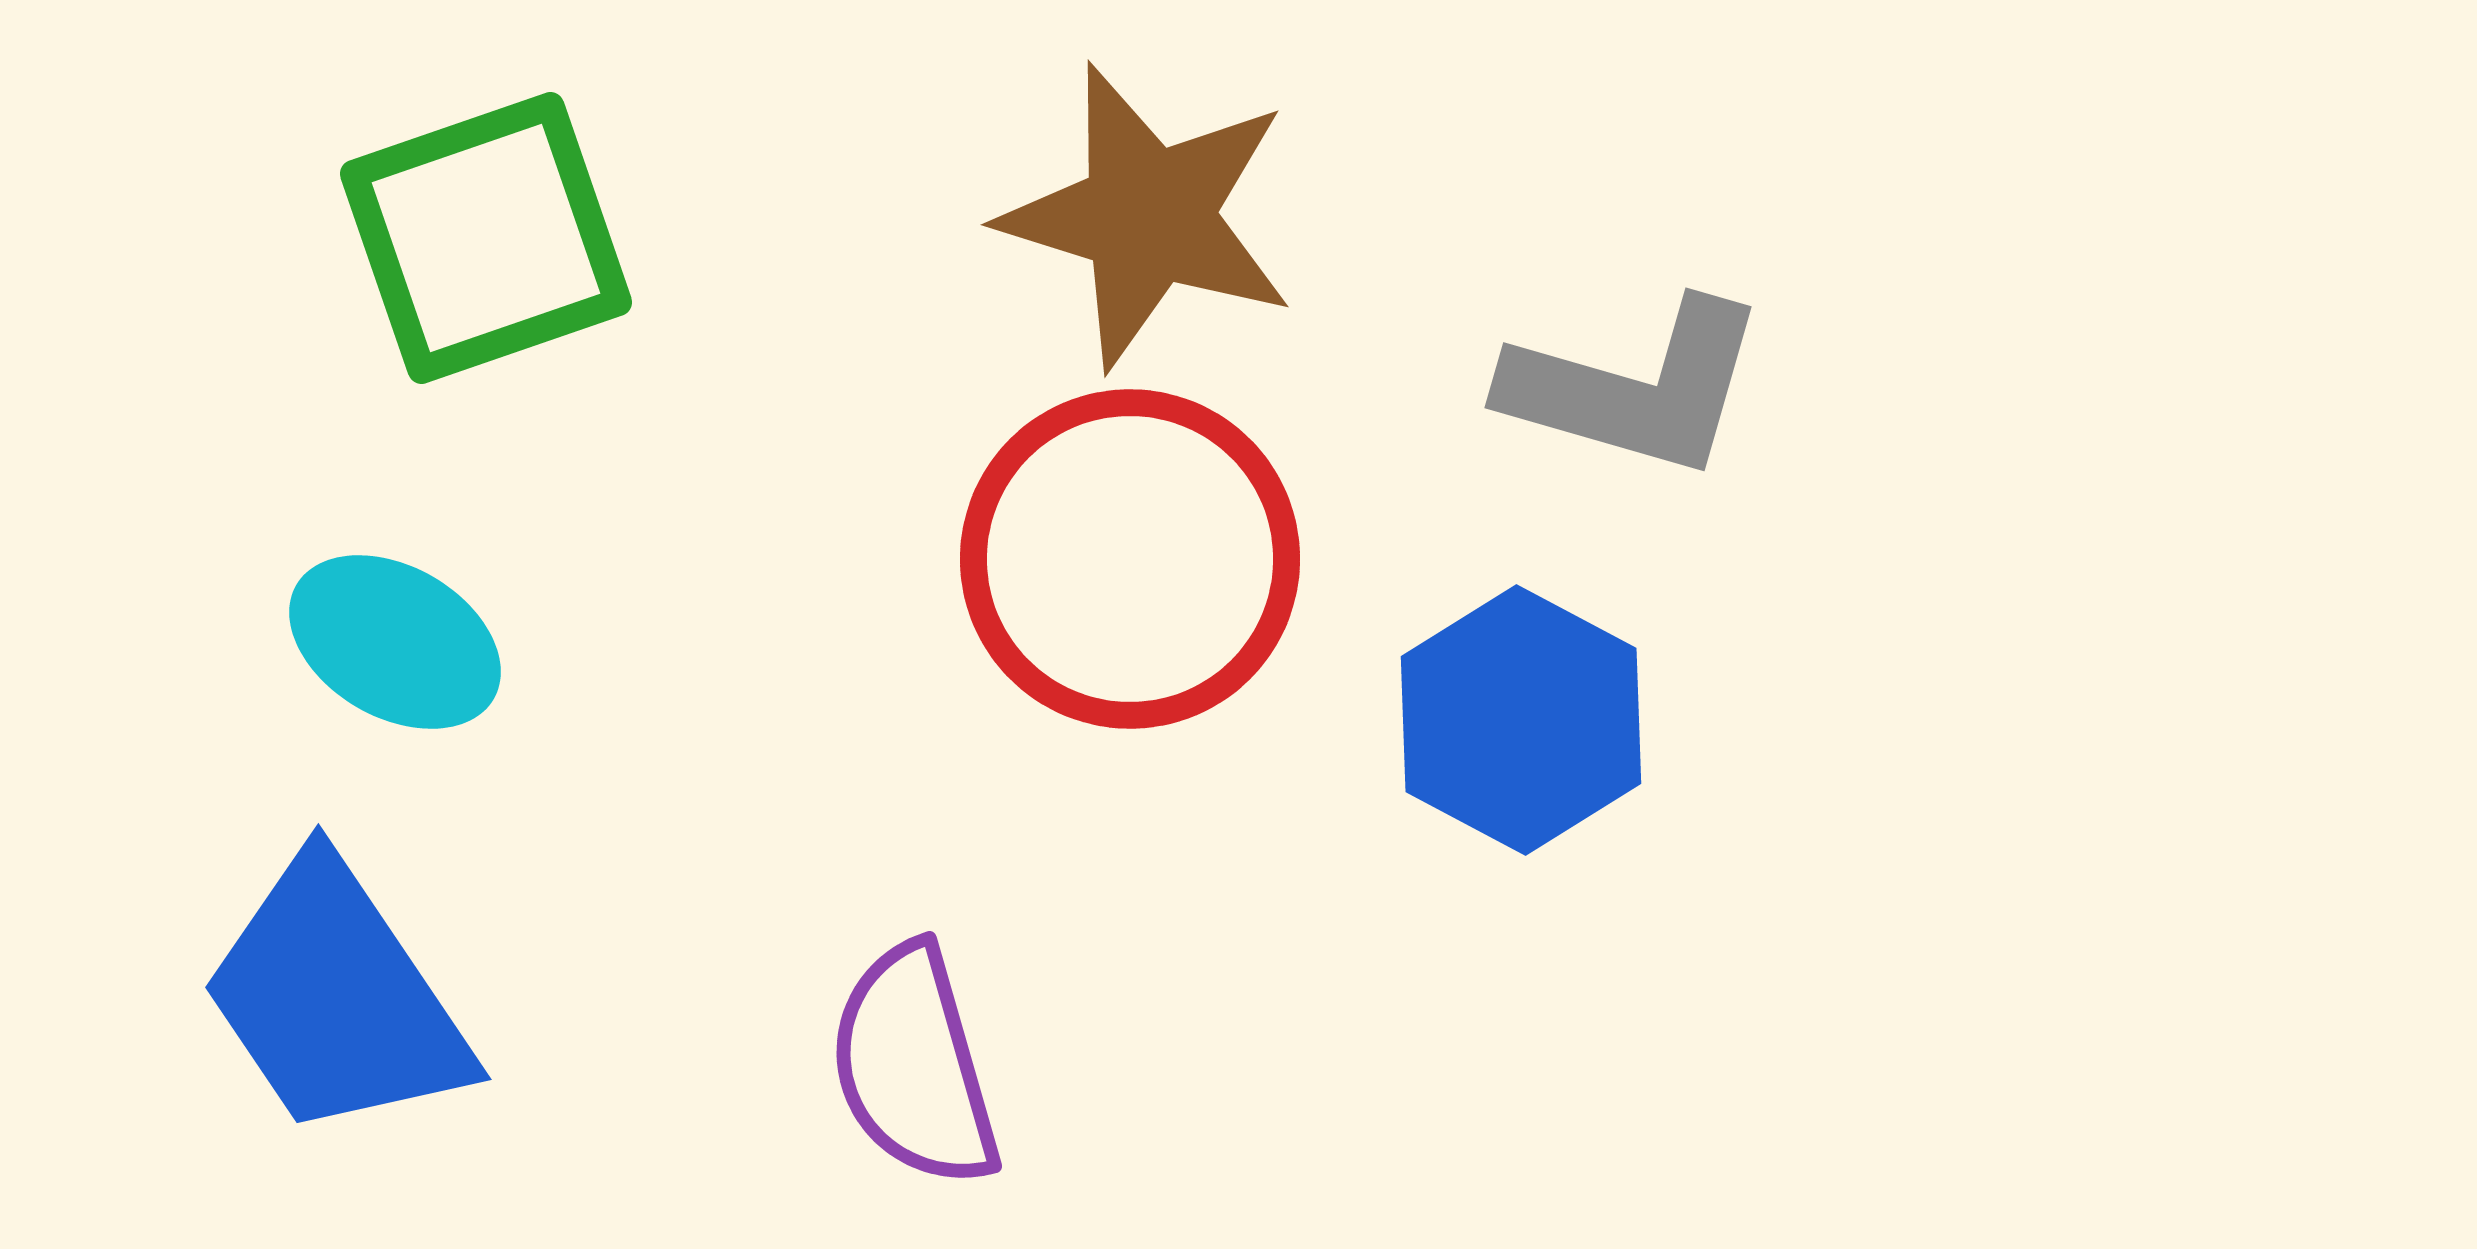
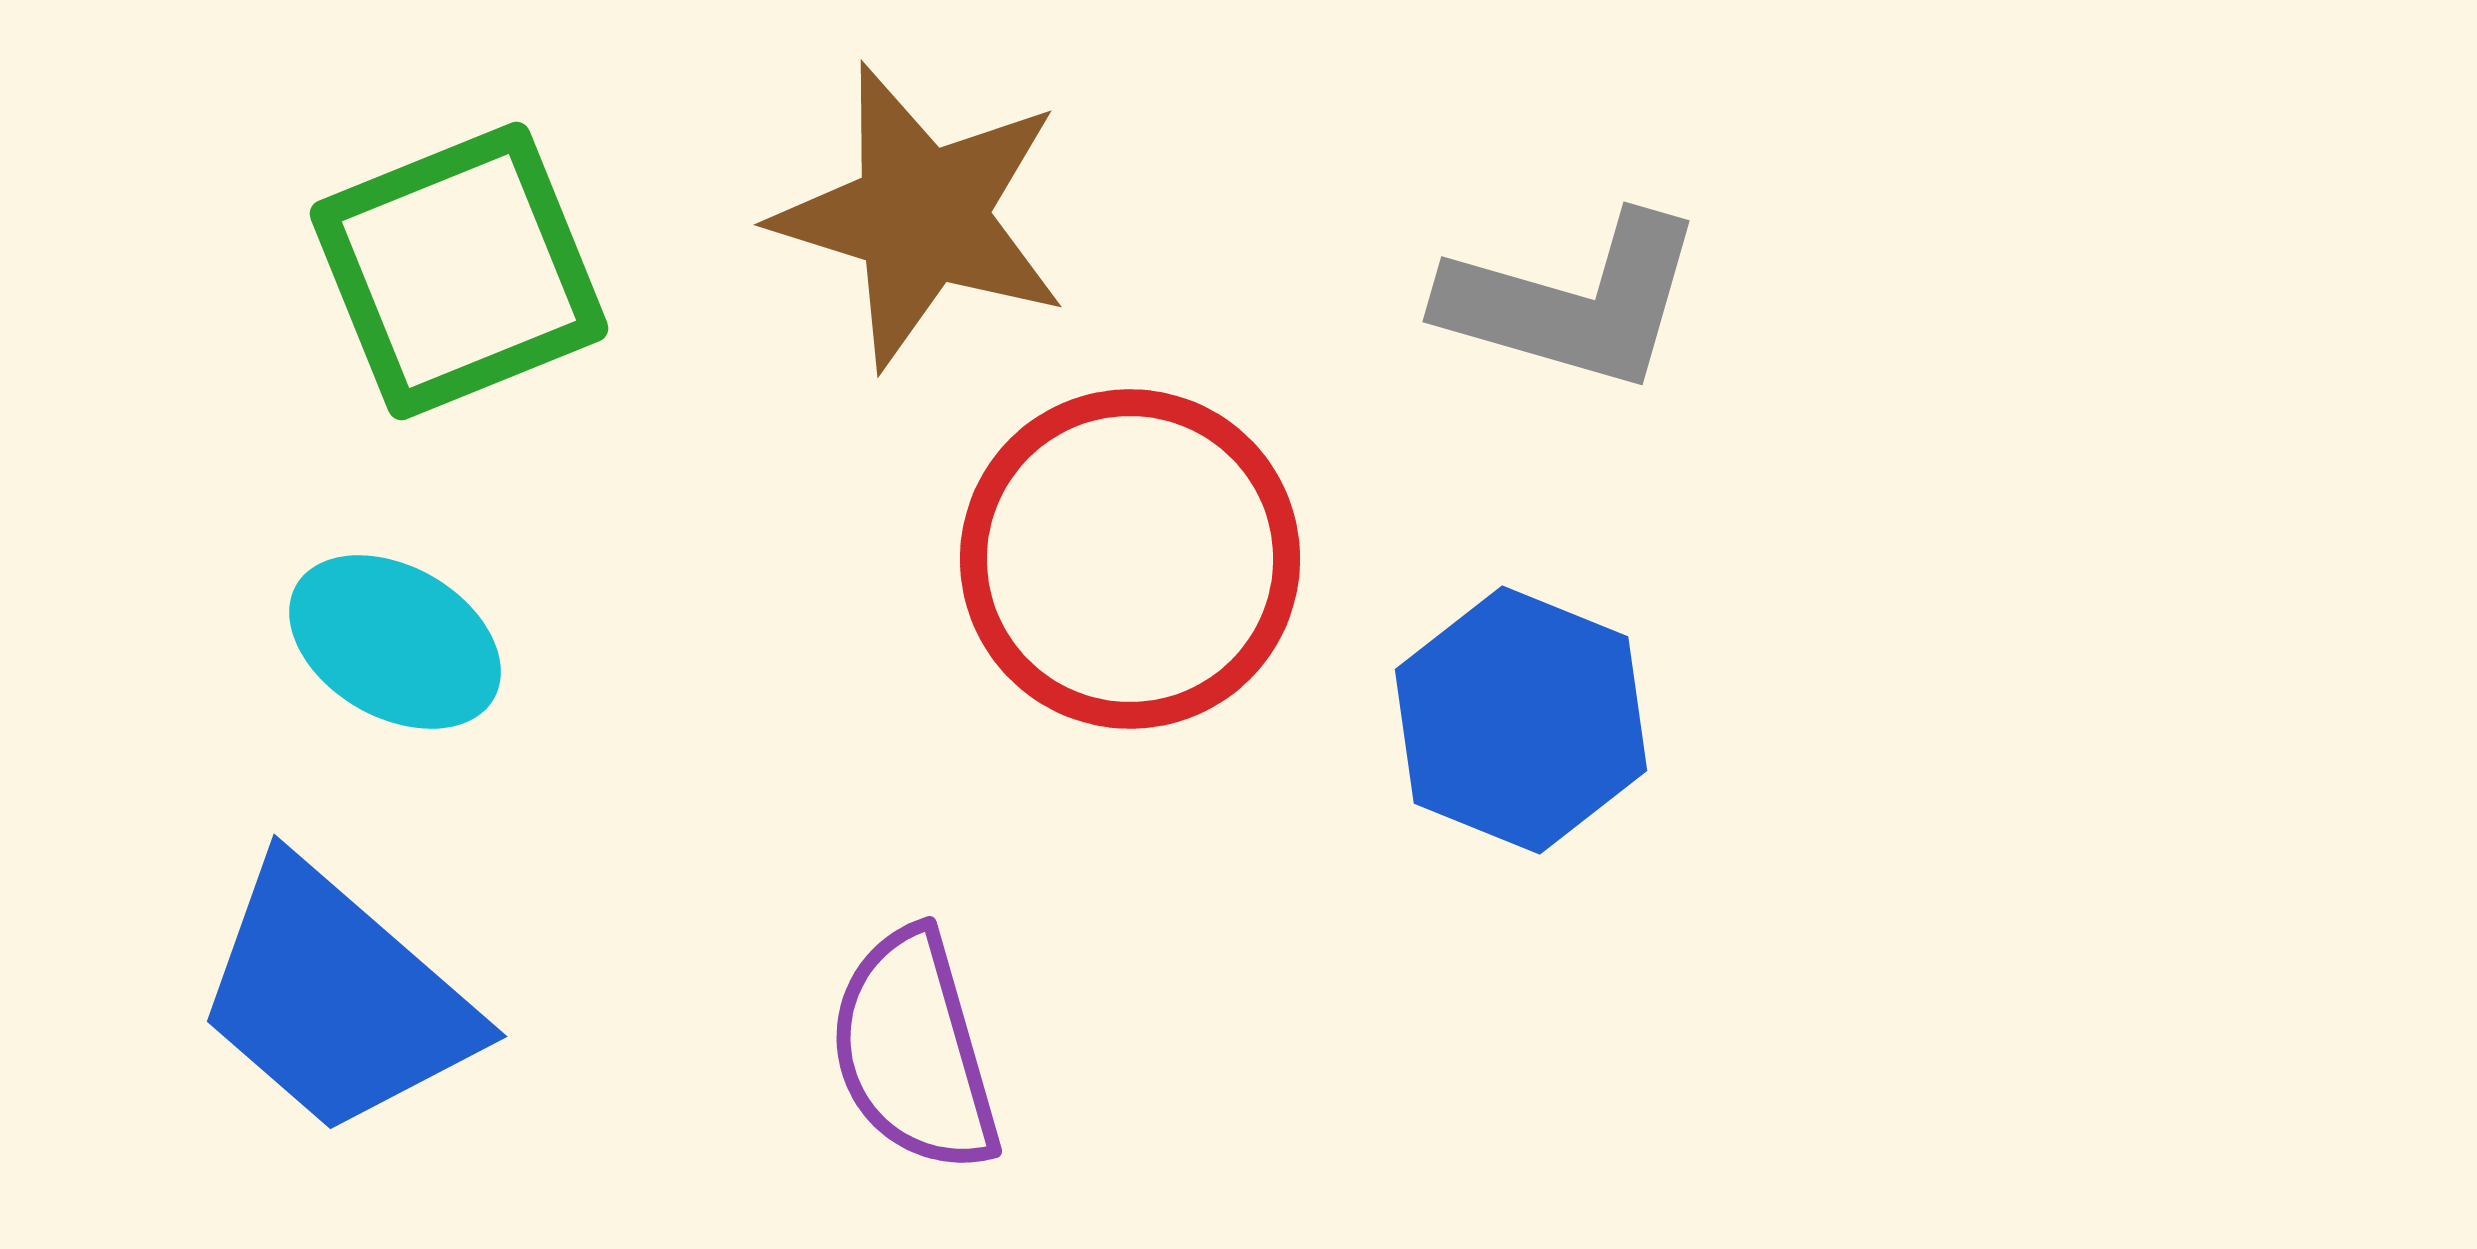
brown star: moved 227 px left
green square: moved 27 px left, 33 px down; rotated 3 degrees counterclockwise
gray L-shape: moved 62 px left, 86 px up
blue hexagon: rotated 6 degrees counterclockwise
blue trapezoid: rotated 15 degrees counterclockwise
purple semicircle: moved 15 px up
